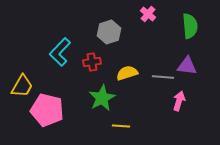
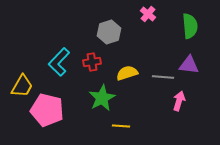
cyan L-shape: moved 1 px left, 10 px down
purple triangle: moved 2 px right, 1 px up
